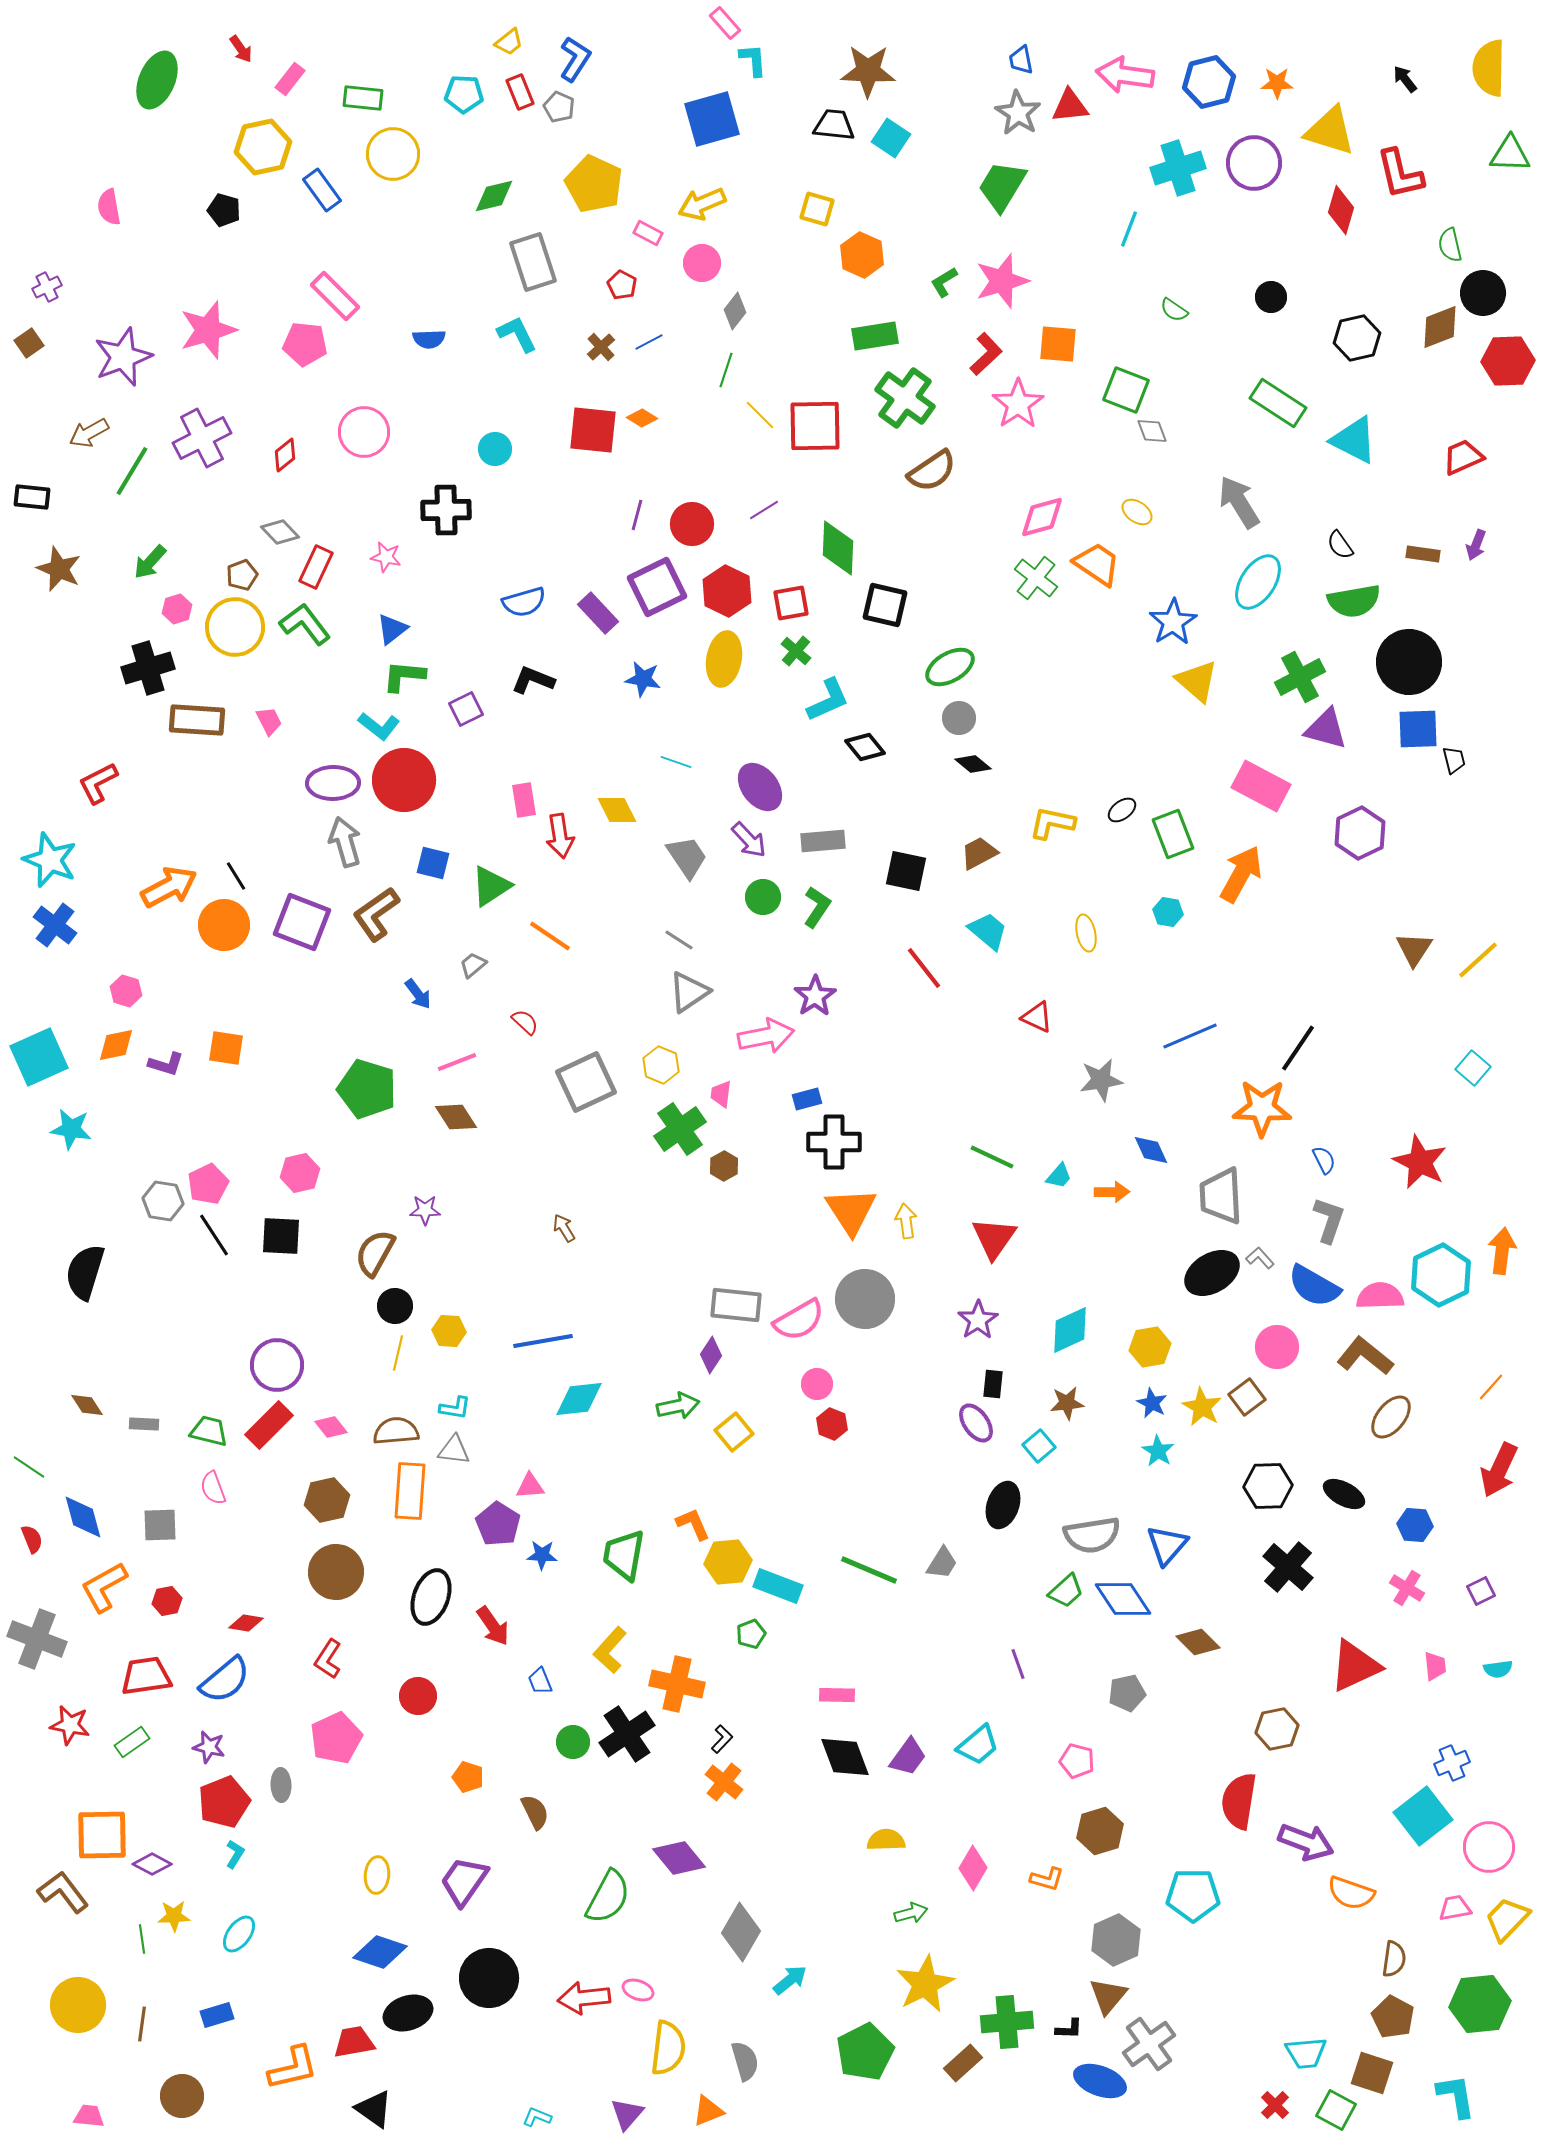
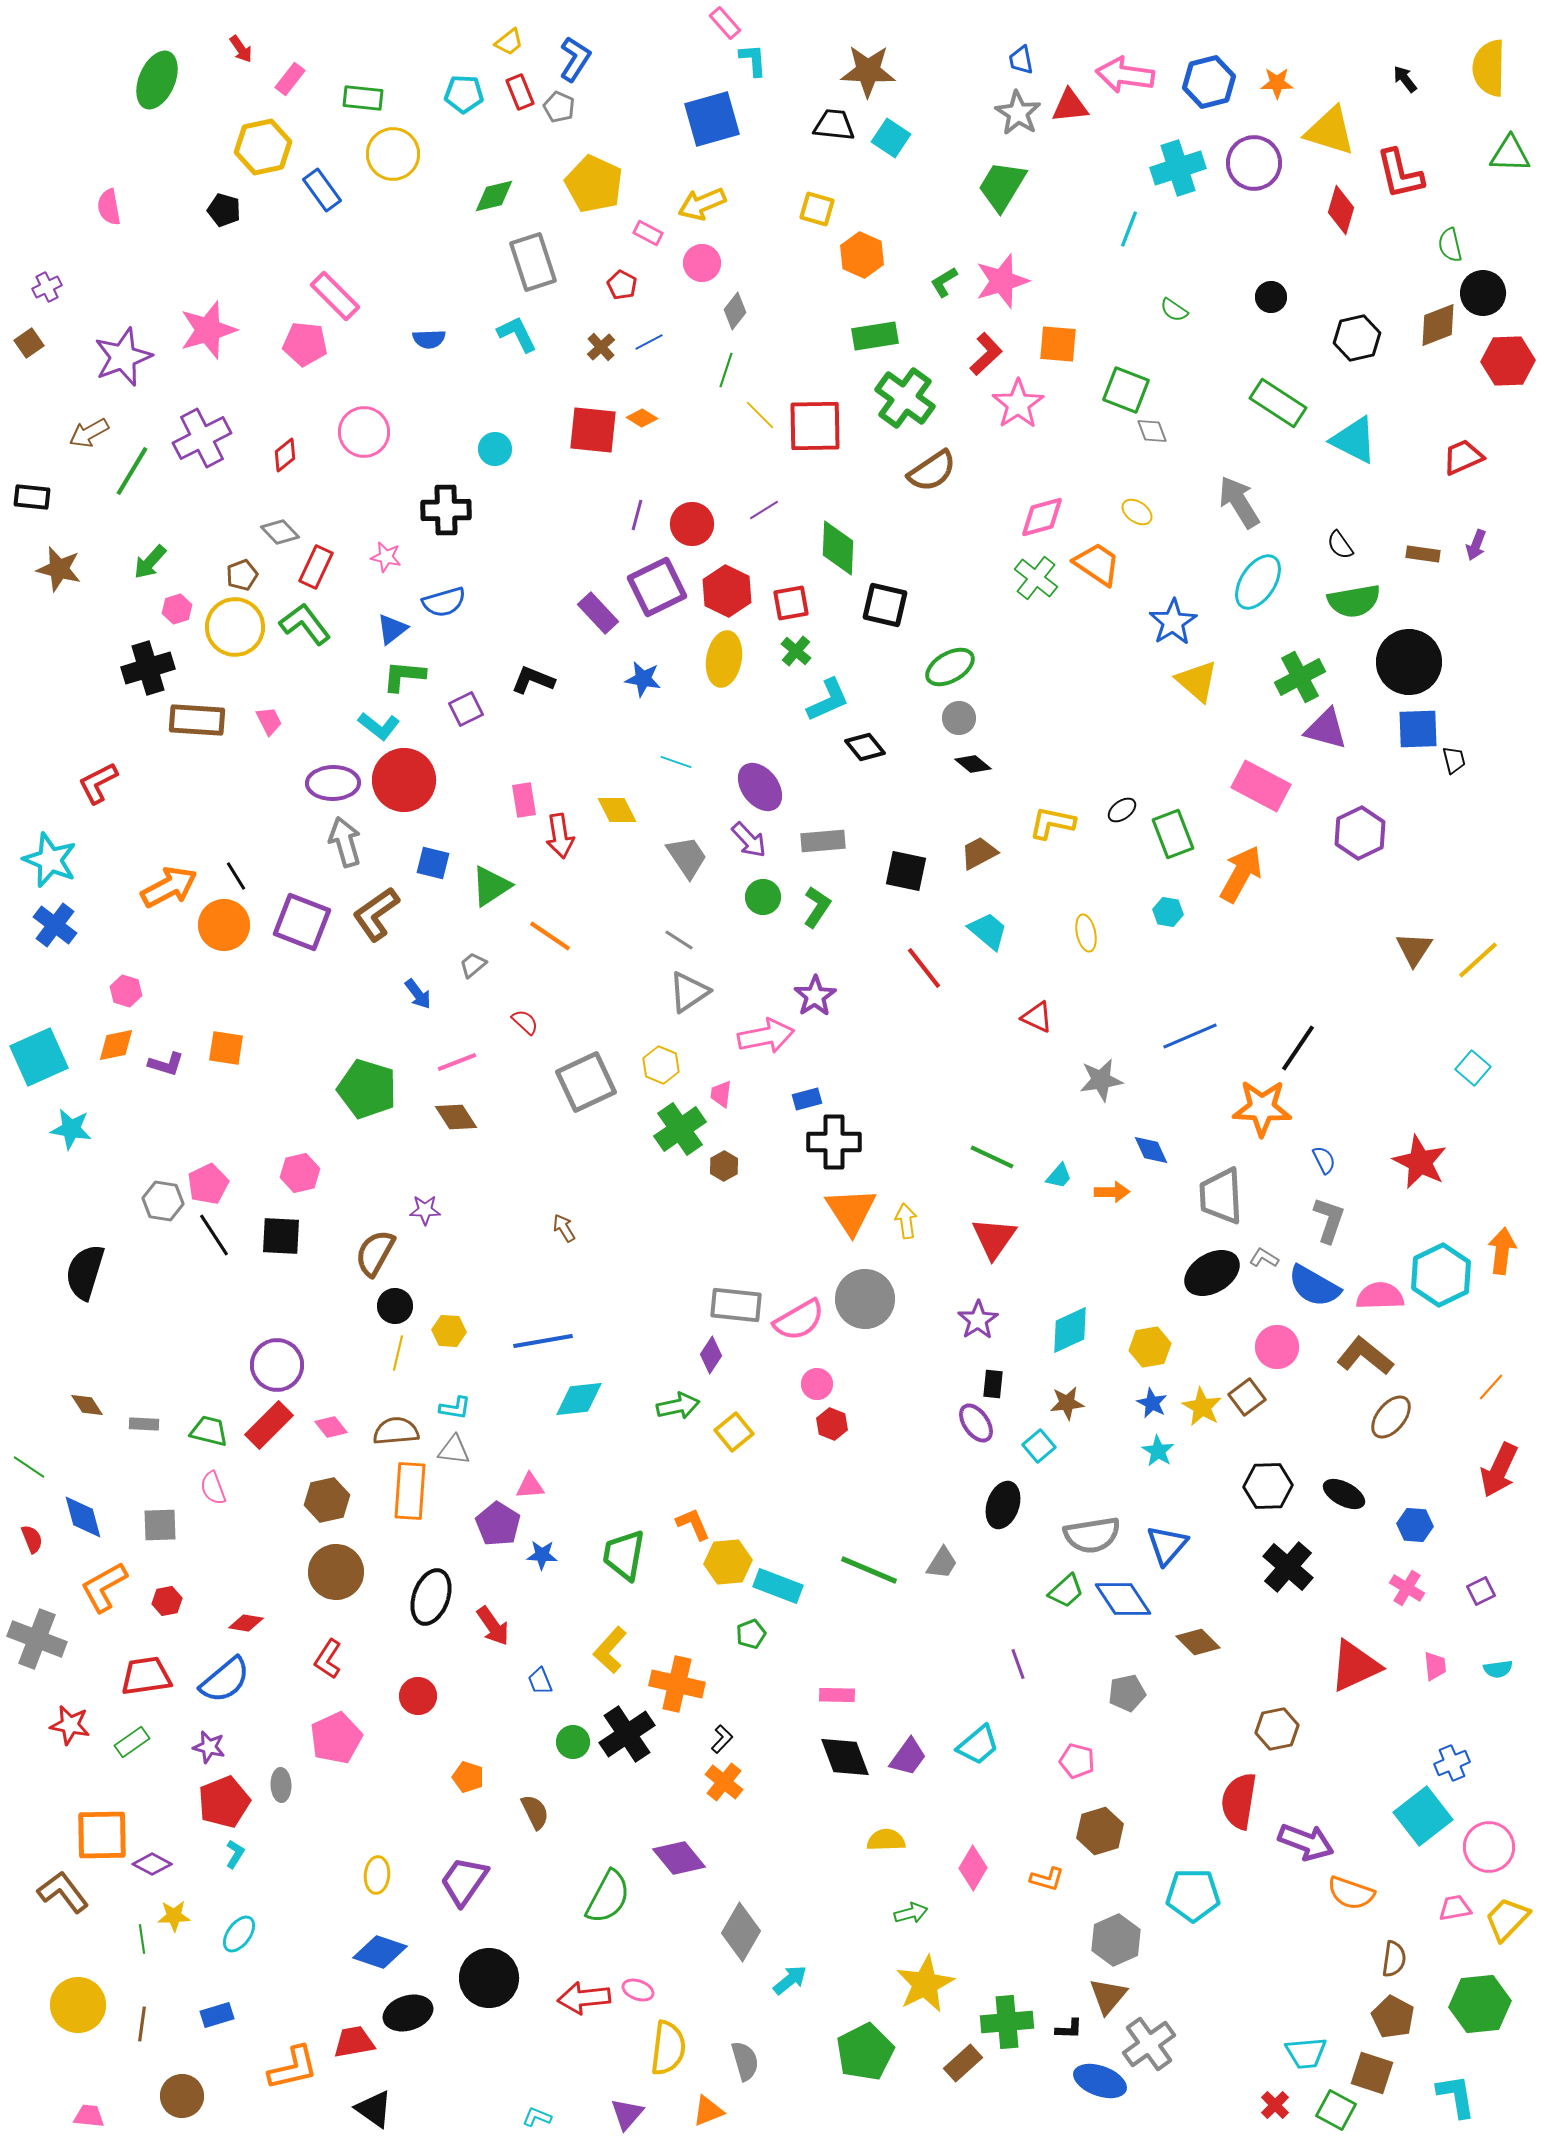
brown diamond at (1440, 327): moved 2 px left, 2 px up
brown star at (59, 569): rotated 9 degrees counterclockwise
blue semicircle at (524, 602): moved 80 px left
gray L-shape at (1260, 1258): moved 4 px right; rotated 16 degrees counterclockwise
